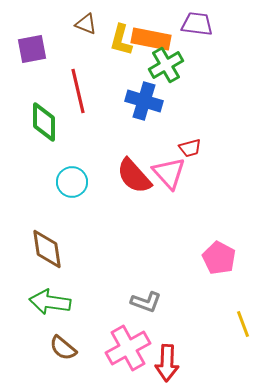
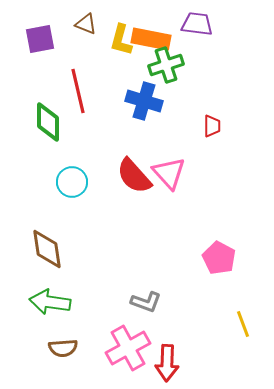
purple square: moved 8 px right, 10 px up
green cross: rotated 12 degrees clockwise
green diamond: moved 4 px right
red trapezoid: moved 22 px right, 22 px up; rotated 75 degrees counterclockwise
brown semicircle: rotated 44 degrees counterclockwise
